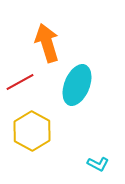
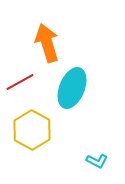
cyan ellipse: moved 5 px left, 3 px down
yellow hexagon: moved 1 px up
cyan L-shape: moved 1 px left, 3 px up
